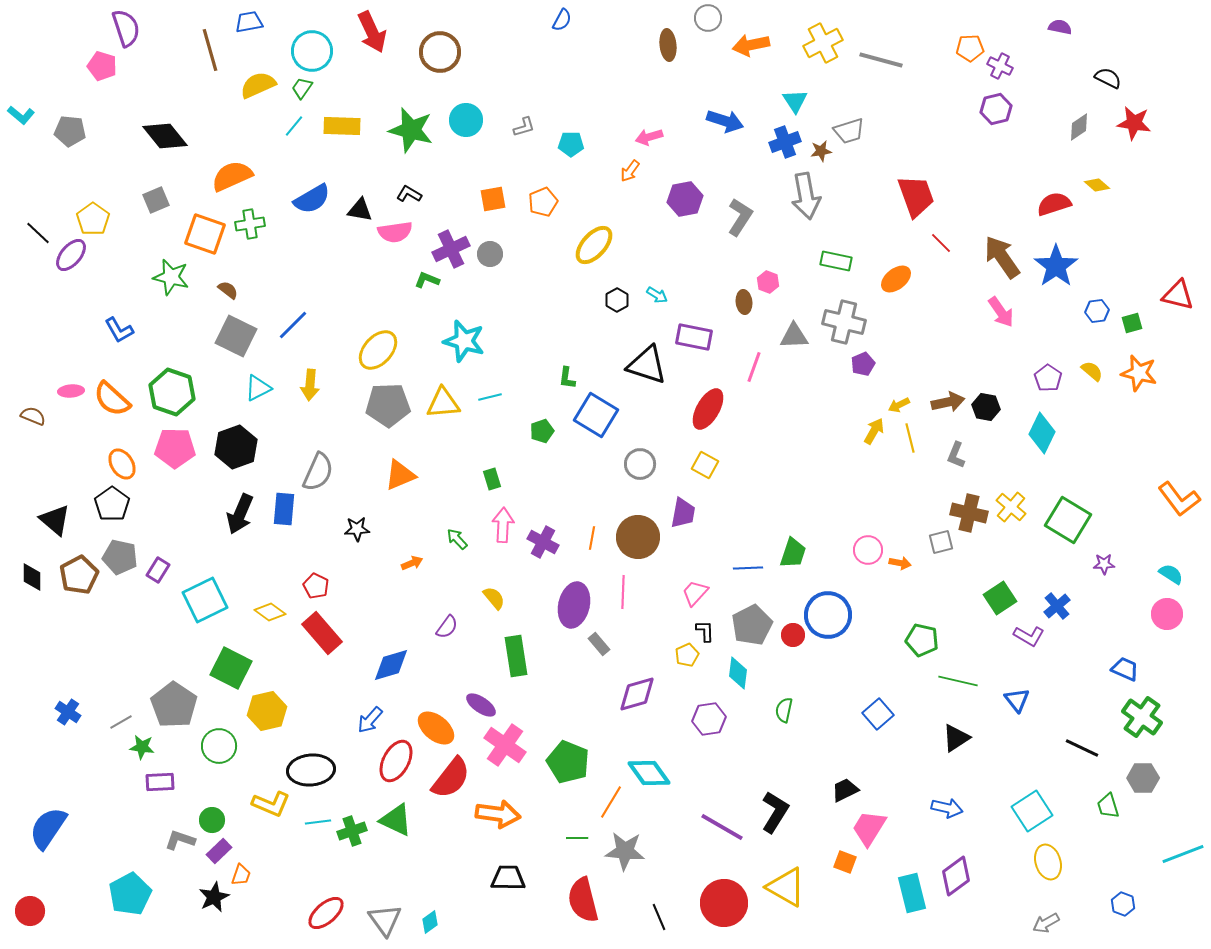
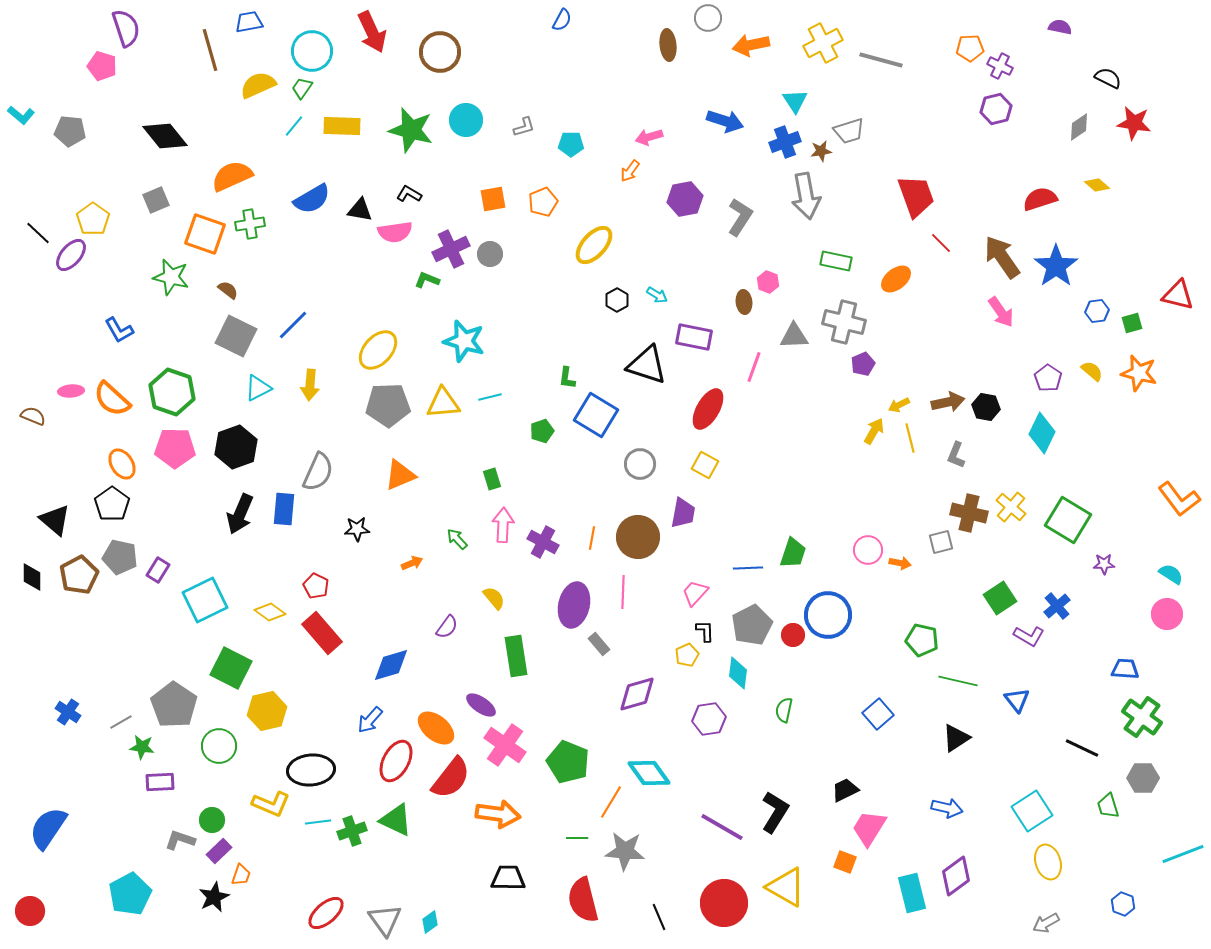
red semicircle at (1054, 204): moved 14 px left, 5 px up
blue trapezoid at (1125, 669): rotated 20 degrees counterclockwise
